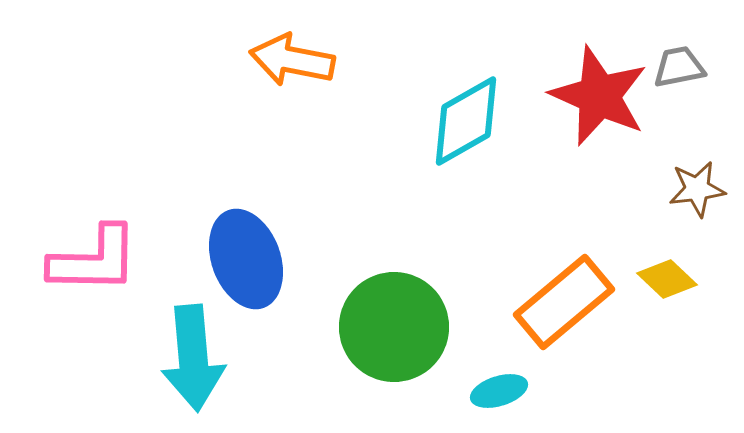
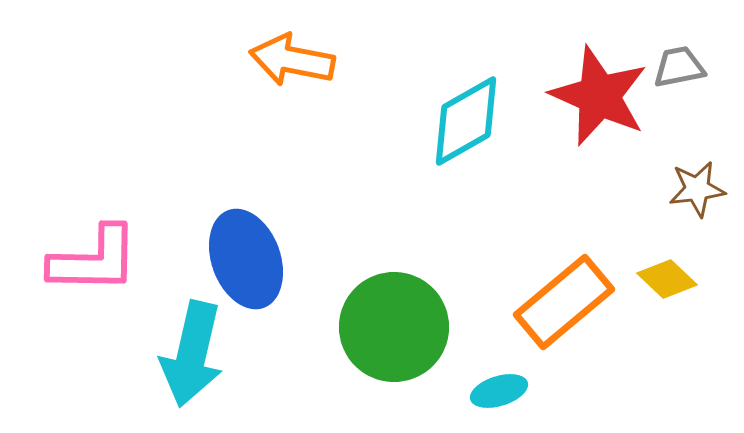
cyan arrow: moved 1 px left, 4 px up; rotated 18 degrees clockwise
